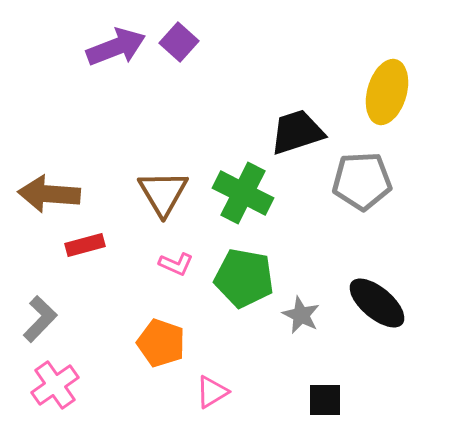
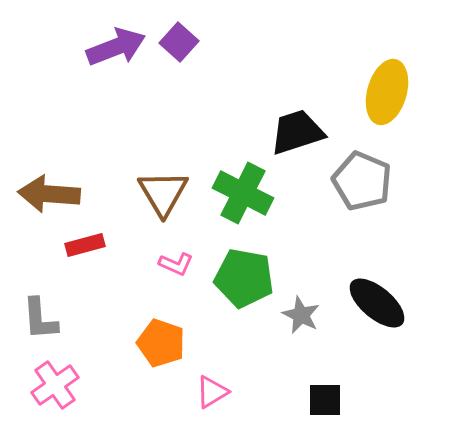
gray pentagon: rotated 26 degrees clockwise
gray L-shape: rotated 132 degrees clockwise
